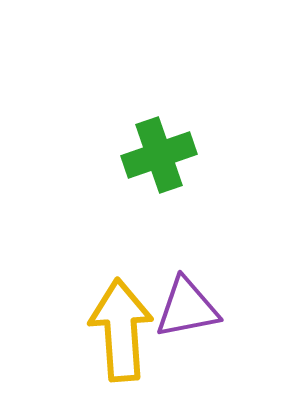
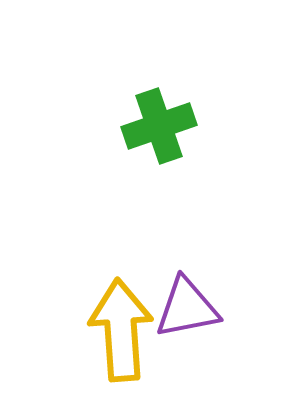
green cross: moved 29 px up
